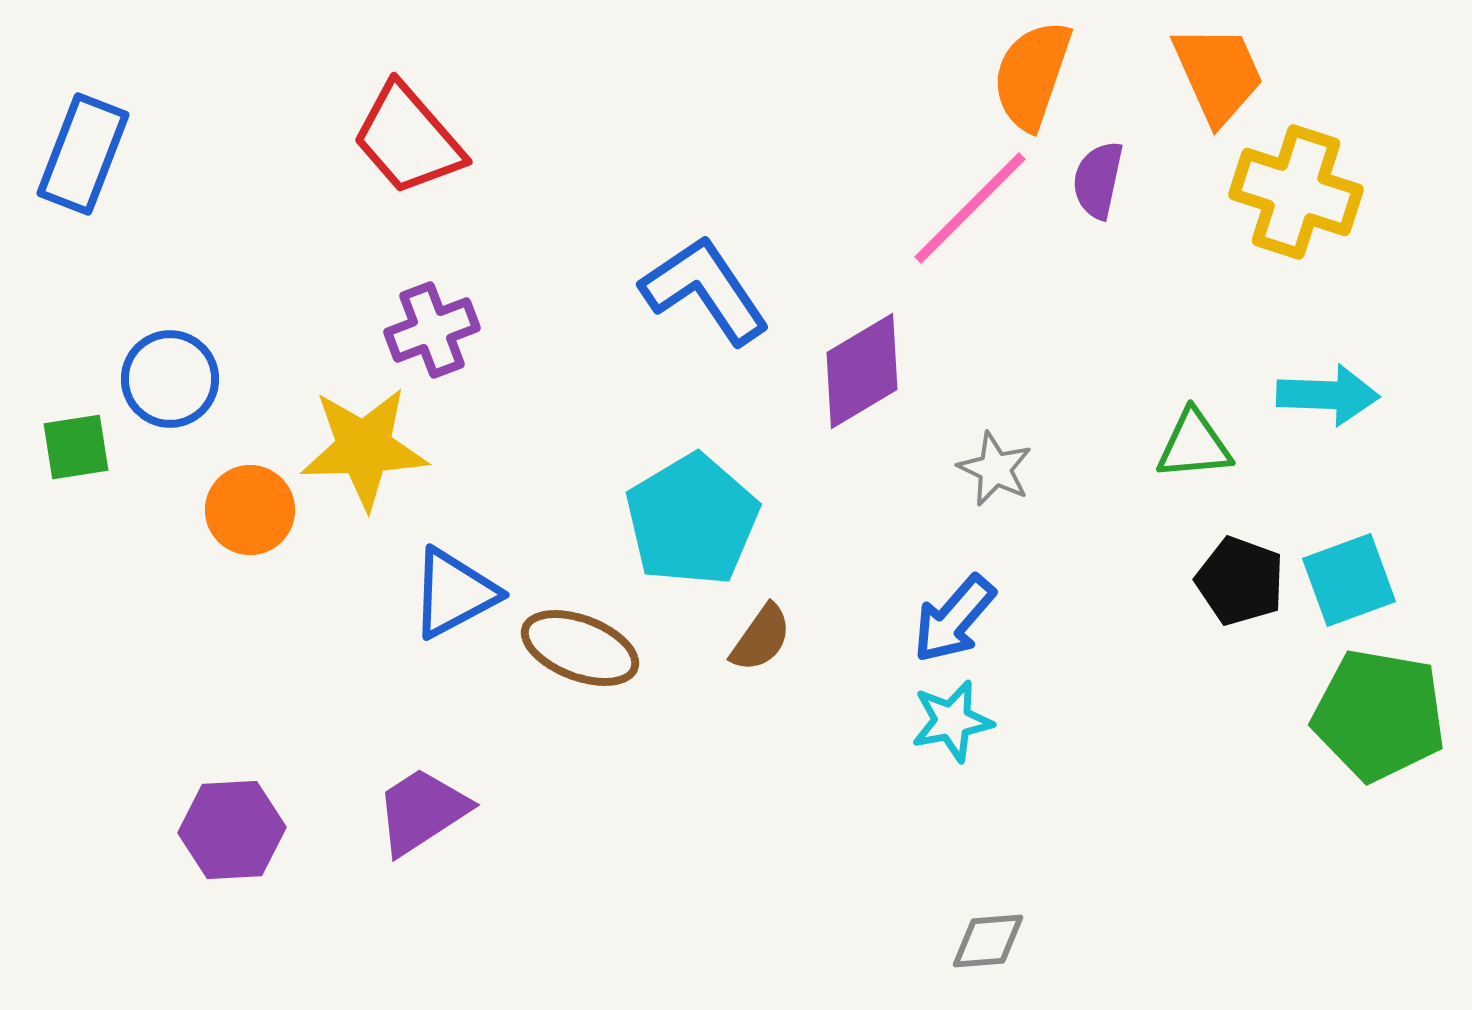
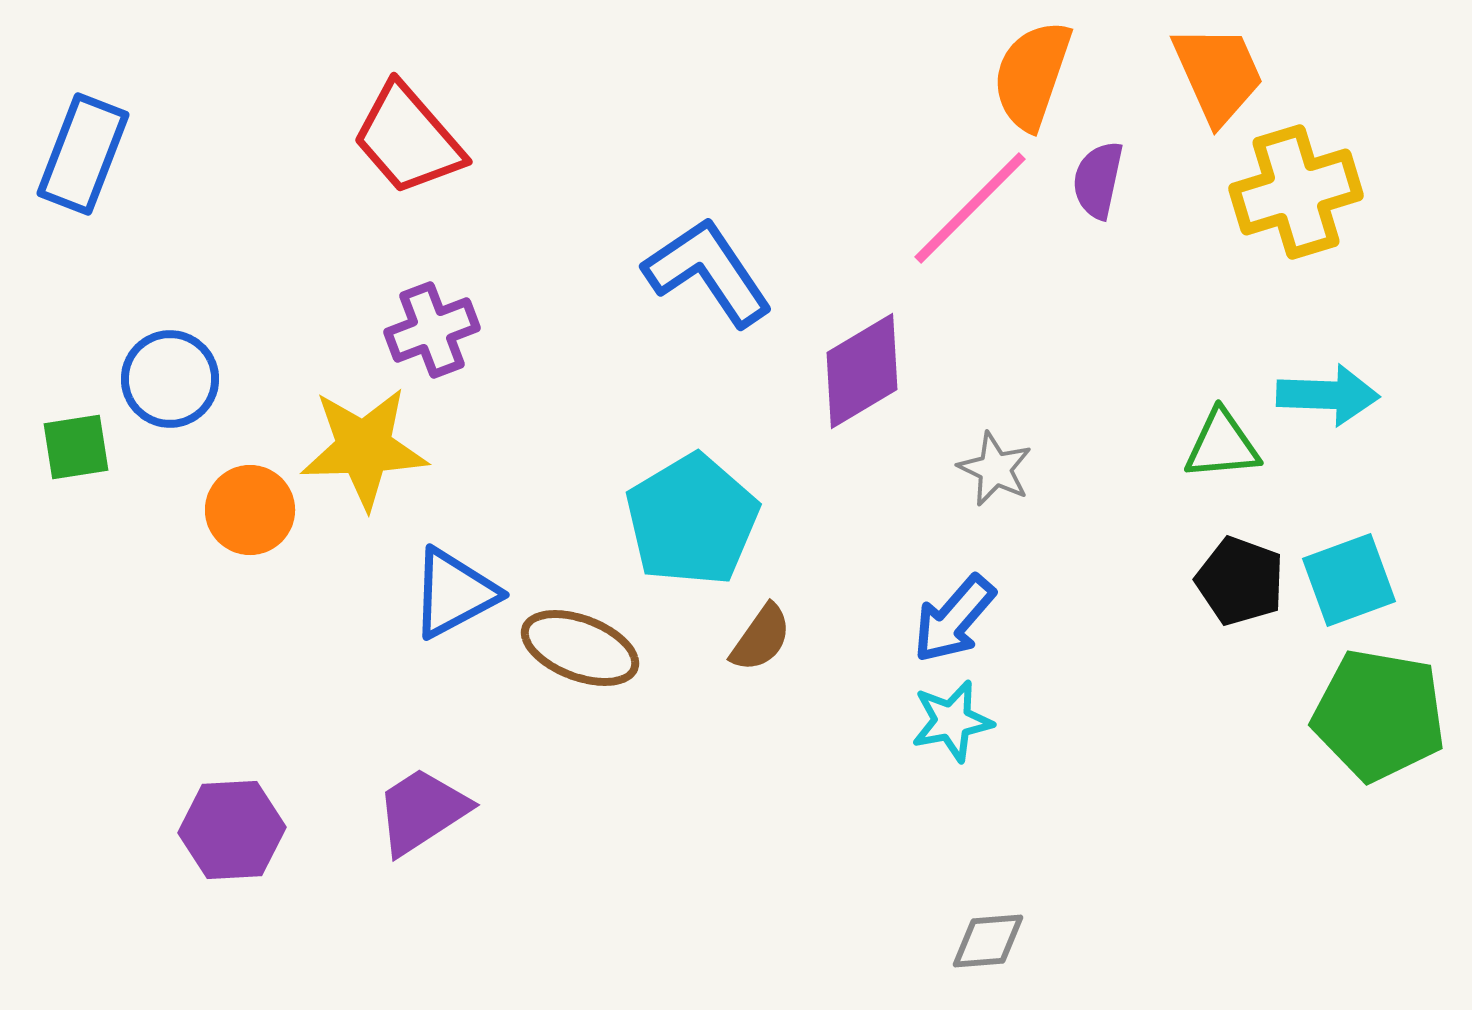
yellow cross: rotated 35 degrees counterclockwise
blue L-shape: moved 3 px right, 18 px up
green triangle: moved 28 px right
